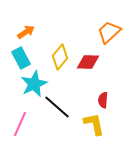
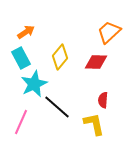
red diamond: moved 8 px right
pink line: moved 1 px right, 2 px up
